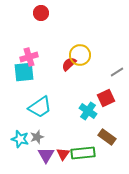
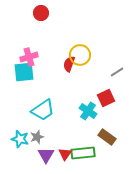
red semicircle: rotated 28 degrees counterclockwise
cyan trapezoid: moved 3 px right, 3 px down
red triangle: moved 2 px right
